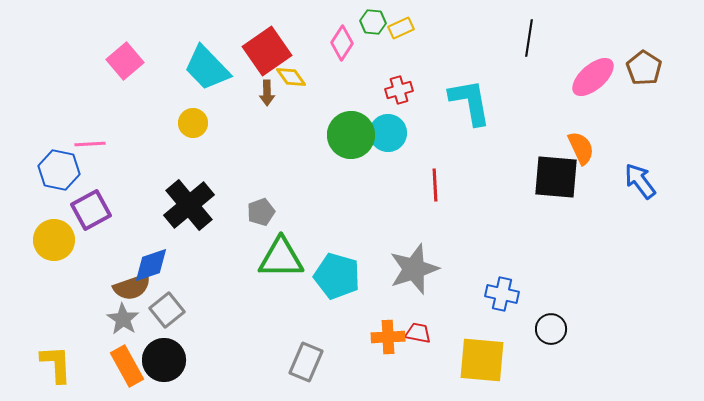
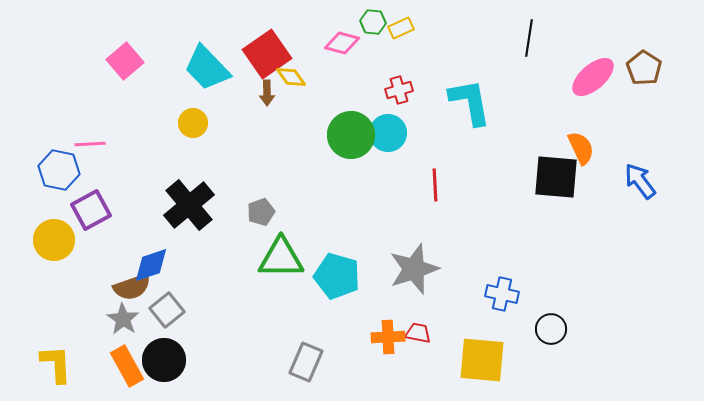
pink diamond at (342, 43): rotated 72 degrees clockwise
red square at (267, 51): moved 3 px down
